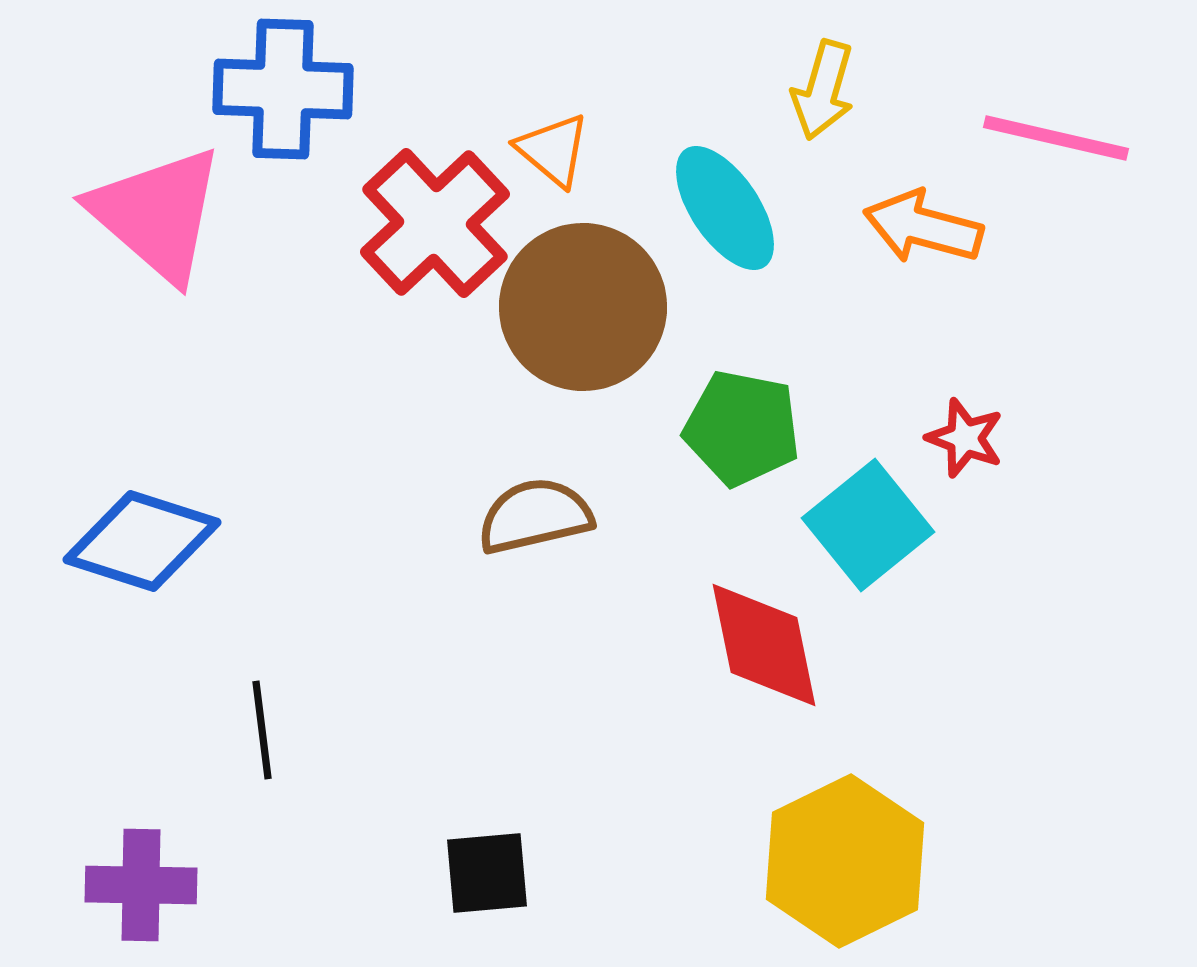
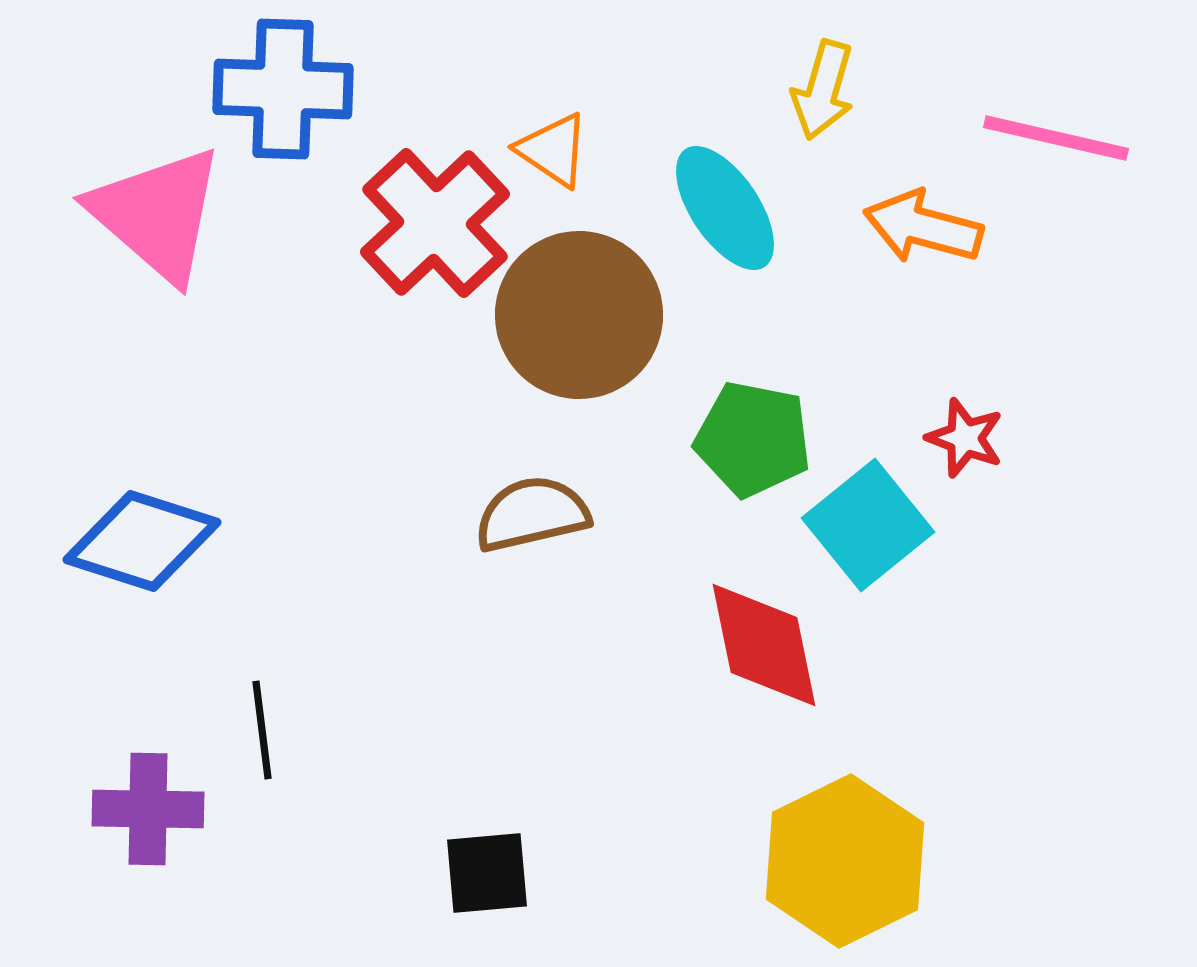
orange triangle: rotated 6 degrees counterclockwise
brown circle: moved 4 px left, 8 px down
green pentagon: moved 11 px right, 11 px down
brown semicircle: moved 3 px left, 2 px up
purple cross: moved 7 px right, 76 px up
